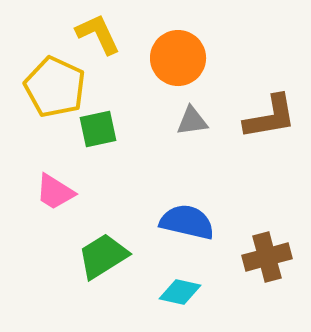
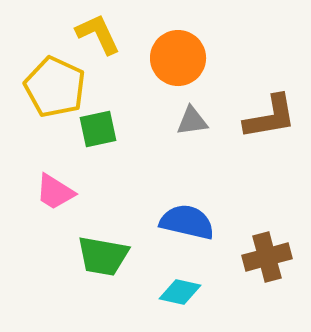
green trapezoid: rotated 138 degrees counterclockwise
